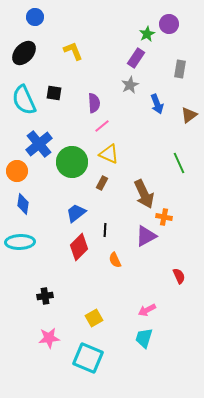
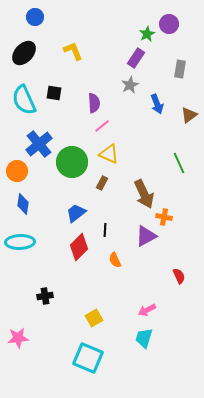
pink star: moved 31 px left
